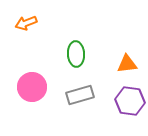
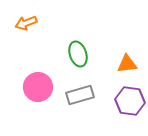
green ellipse: moved 2 px right; rotated 15 degrees counterclockwise
pink circle: moved 6 px right
